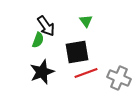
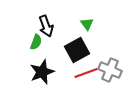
green triangle: moved 1 px right, 3 px down
black arrow: rotated 15 degrees clockwise
green semicircle: moved 2 px left, 2 px down
black square: moved 2 px up; rotated 20 degrees counterclockwise
gray cross: moved 9 px left, 8 px up
